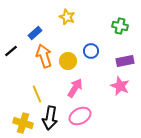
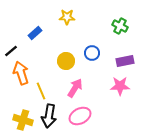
yellow star: rotated 21 degrees counterclockwise
green cross: rotated 14 degrees clockwise
blue circle: moved 1 px right, 2 px down
orange arrow: moved 23 px left, 17 px down
yellow circle: moved 2 px left
pink star: rotated 24 degrees counterclockwise
yellow line: moved 4 px right, 3 px up
black arrow: moved 1 px left, 2 px up
yellow cross: moved 3 px up
